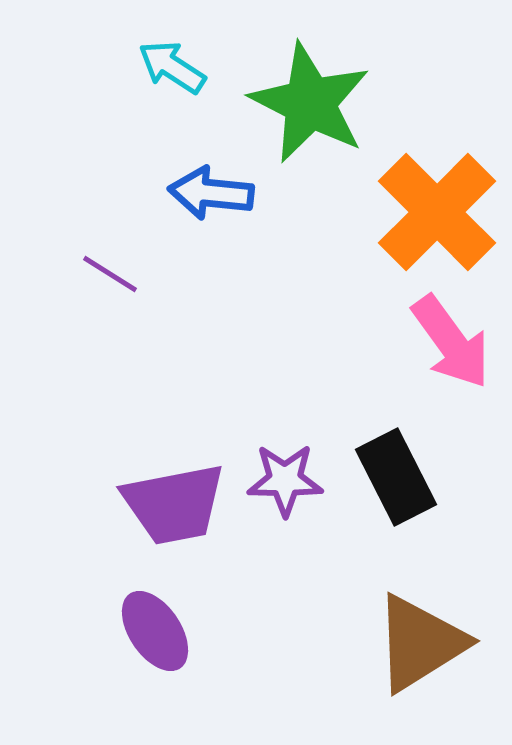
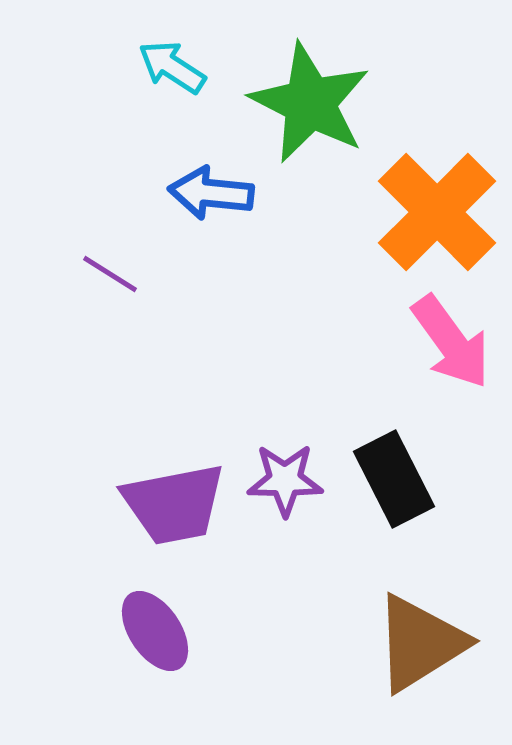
black rectangle: moved 2 px left, 2 px down
